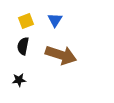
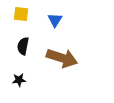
yellow square: moved 5 px left, 7 px up; rotated 28 degrees clockwise
brown arrow: moved 1 px right, 3 px down
